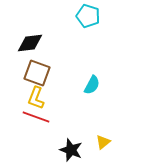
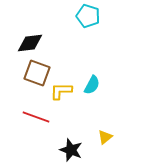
yellow L-shape: moved 25 px right, 7 px up; rotated 70 degrees clockwise
yellow triangle: moved 2 px right, 5 px up
